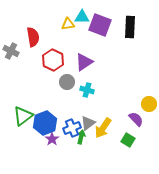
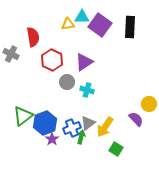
purple square: rotated 15 degrees clockwise
gray cross: moved 3 px down
red hexagon: moved 1 px left
yellow arrow: moved 2 px right, 1 px up
green square: moved 12 px left, 9 px down
